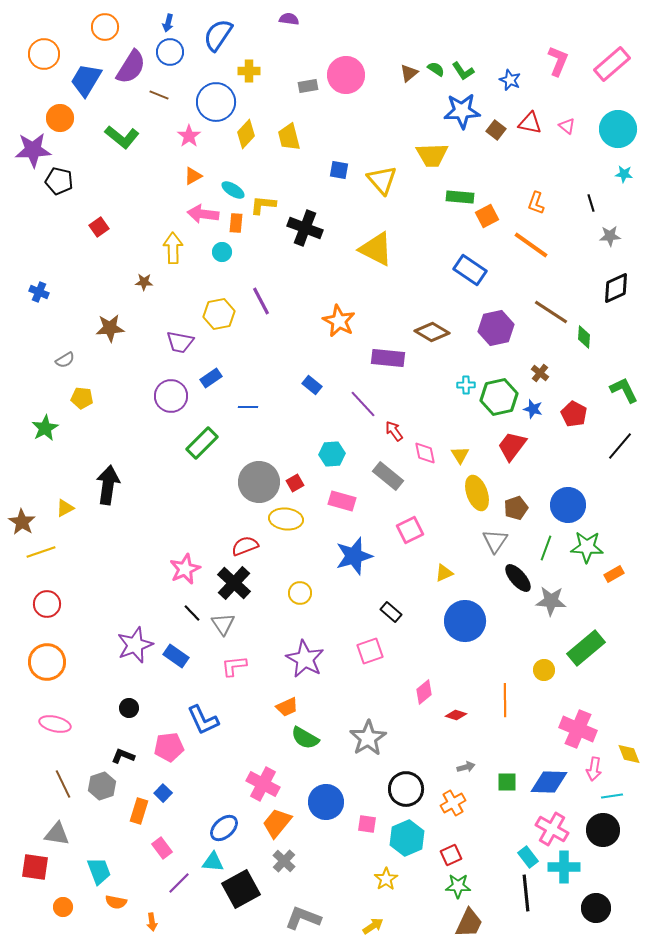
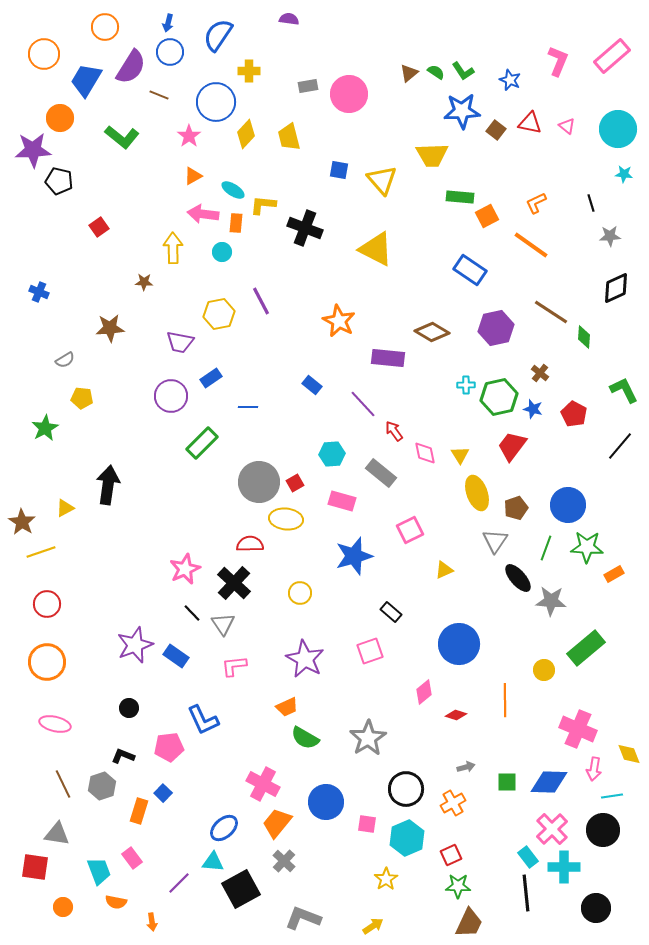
pink rectangle at (612, 64): moved 8 px up
green semicircle at (436, 69): moved 3 px down
pink circle at (346, 75): moved 3 px right, 19 px down
orange L-shape at (536, 203): rotated 45 degrees clockwise
gray rectangle at (388, 476): moved 7 px left, 3 px up
red semicircle at (245, 546): moved 5 px right, 2 px up; rotated 20 degrees clockwise
yellow triangle at (444, 573): moved 3 px up
blue circle at (465, 621): moved 6 px left, 23 px down
pink cross at (552, 829): rotated 16 degrees clockwise
pink rectangle at (162, 848): moved 30 px left, 10 px down
